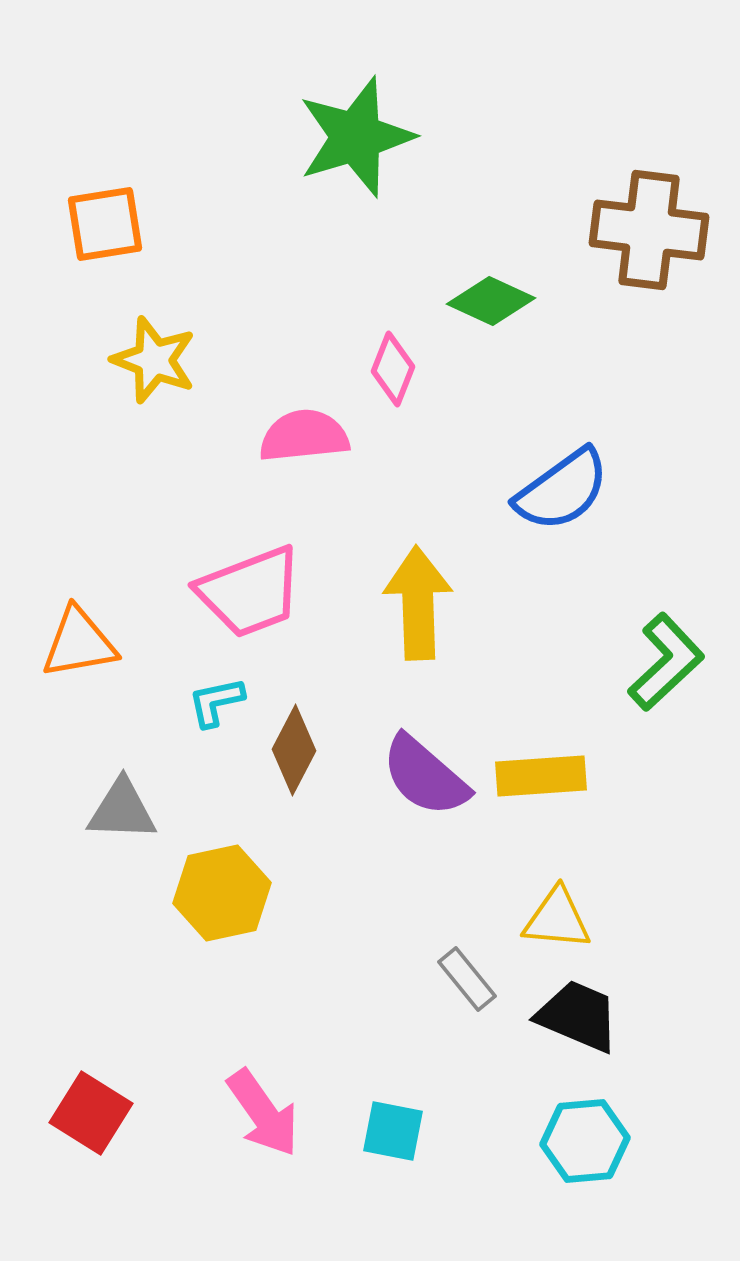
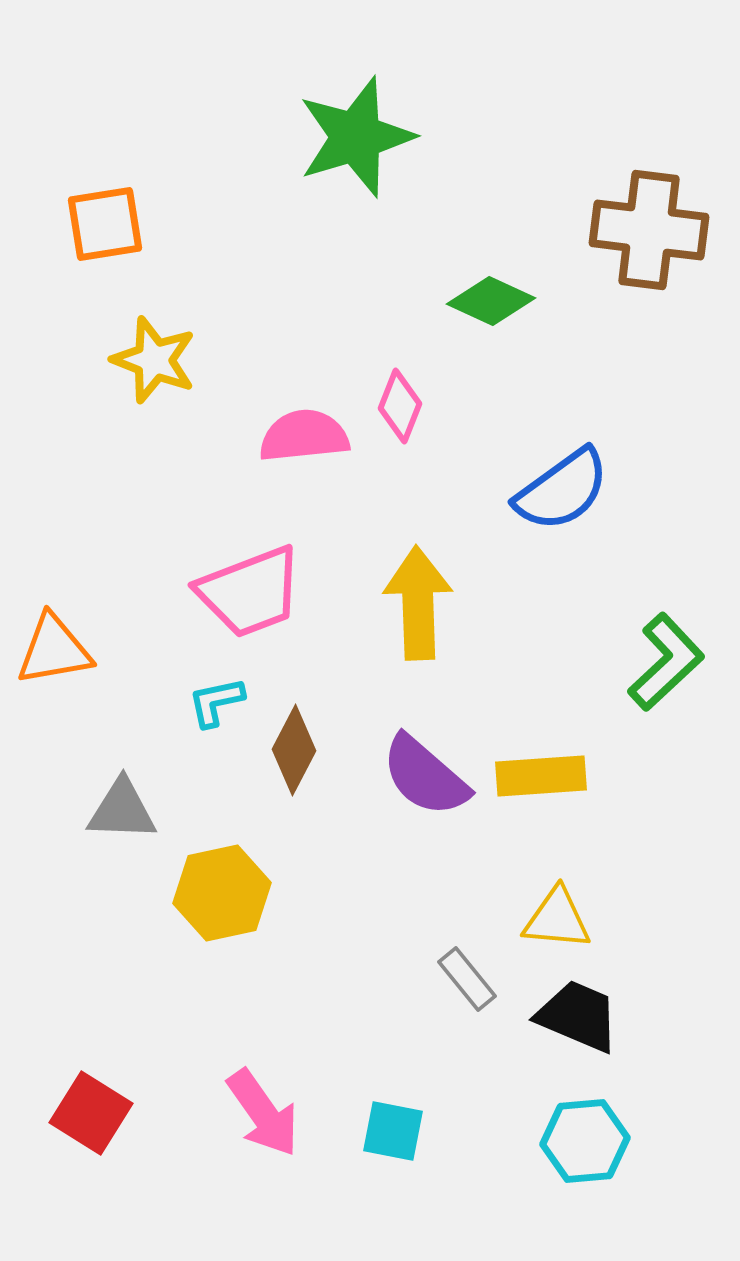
pink diamond: moved 7 px right, 37 px down
orange triangle: moved 25 px left, 7 px down
